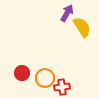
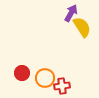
purple arrow: moved 4 px right
red cross: moved 1 px up
